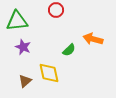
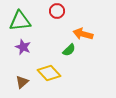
red circle: moved 1 px right, 1 px down
green triangle: moved 3 px right
orange arrow: moved 10 px left, 5 px up
yellow diamond: rotated 30 degrees counterclockwise
brown triangle: moved 3 px left, 1 px down
